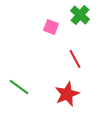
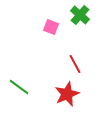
red line: moved 5 px down
